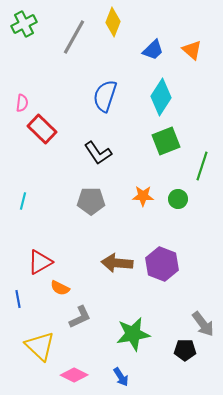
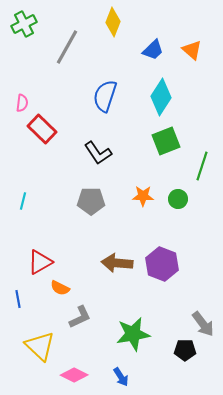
gray line: moved 7 px left, 10 px down
